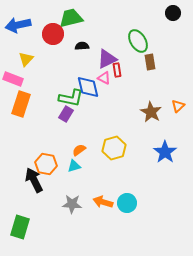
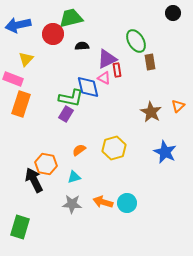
green ellipse: moved 2 px left
blue star: rotated 10 degrees counterclockwise
cyan triangle: moved 11 px down
